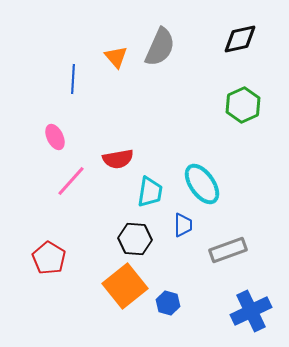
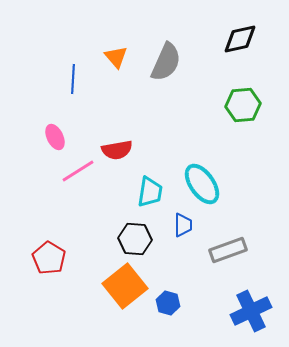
gray semicircle: moved 6 px right, 15 px down
green hexagon: rotated 20 degrees clockwise
red semicircle: moved 1 px left, 9 px up
pink line: moved 7 px right, 10 px up; rotated 16 degrees clockwise
